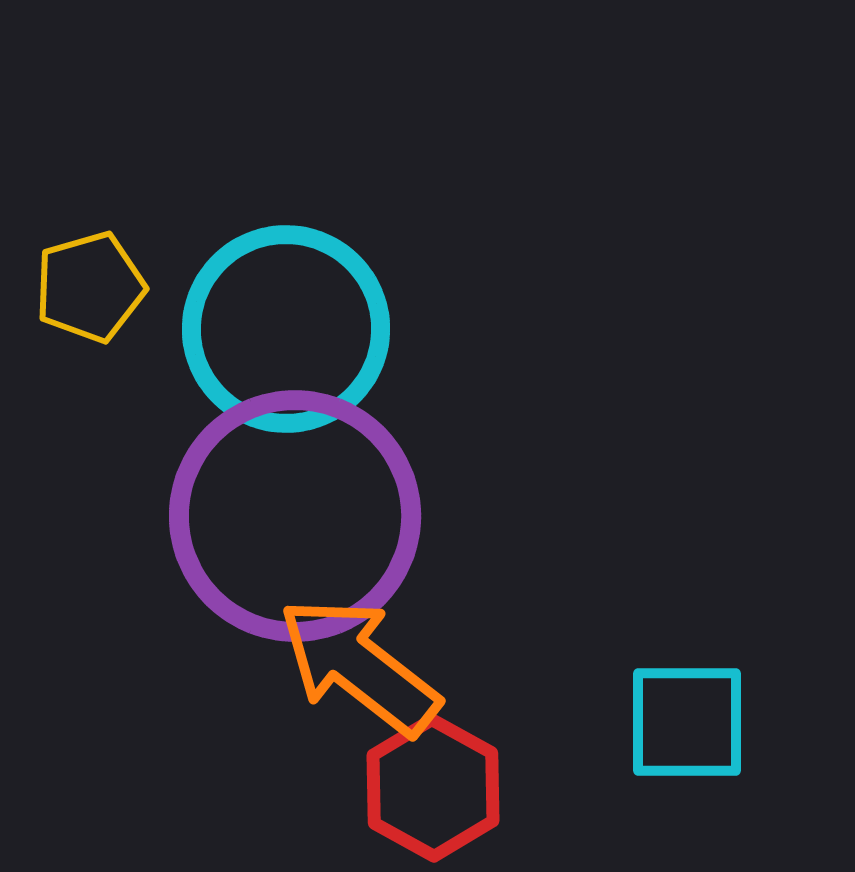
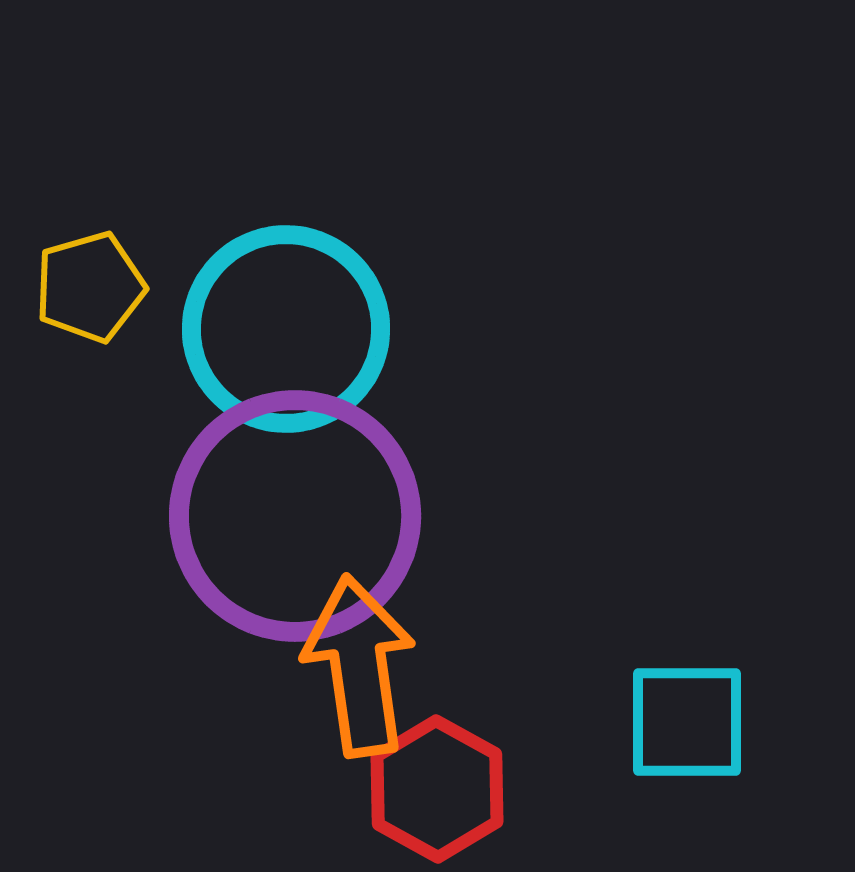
orange arrow: rotated 44 degrees clockwise
red hexagon: moved 4 px right, 1 px down
